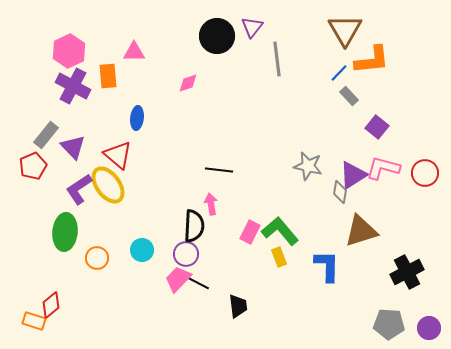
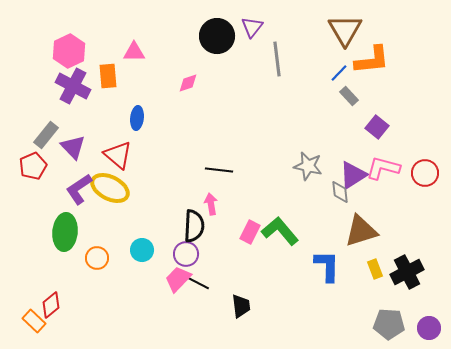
yellow ellipse at (108, 185): moved 2 px right, 3 px down; rotated 27 degrees counterclockwise
gray diamond at (340, 192): rotated 15 degrees counterclockwise
yellow rectangle at (279, 257): moved 96 px right, 12 px down
black trapezoid at (238, 306): moved 3 px right
orange rectangle at (34, 321): rotated 25 degrees clockwise
